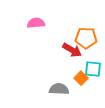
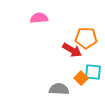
pink semicircle: moved 3 px right, 5 px up
cyan square: moved 3 px down
